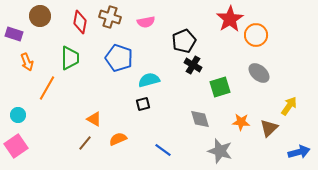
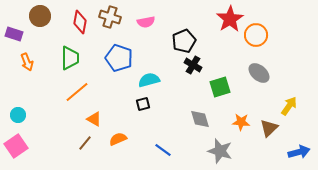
orange line: moved 30 px right, 4 px down; rotated 20 degrees clockwise
